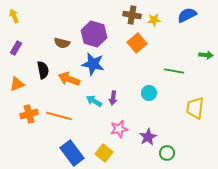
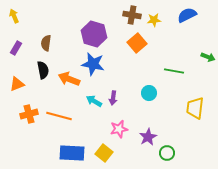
brown semicircle: moved 16 px left; rotated 84 degrees clockwise
green arrow: moved 2 px right, 2 px down; rotated 16 degrees clockwise
blue rectangle: rotated 50 degrees counterclockwise
